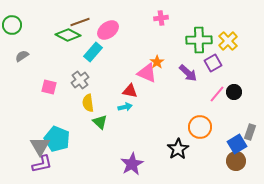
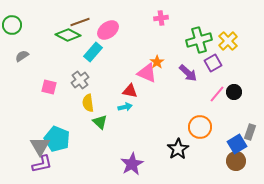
green cross: rotated 15 degrees counterclockwise
